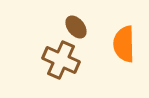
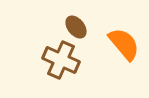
orange semicircle: rotated 141 degrees clockwise
